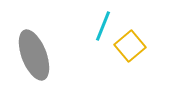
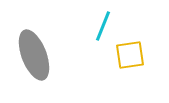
yellow square: moved 9 px down; rotated 32 degrees clockwise
